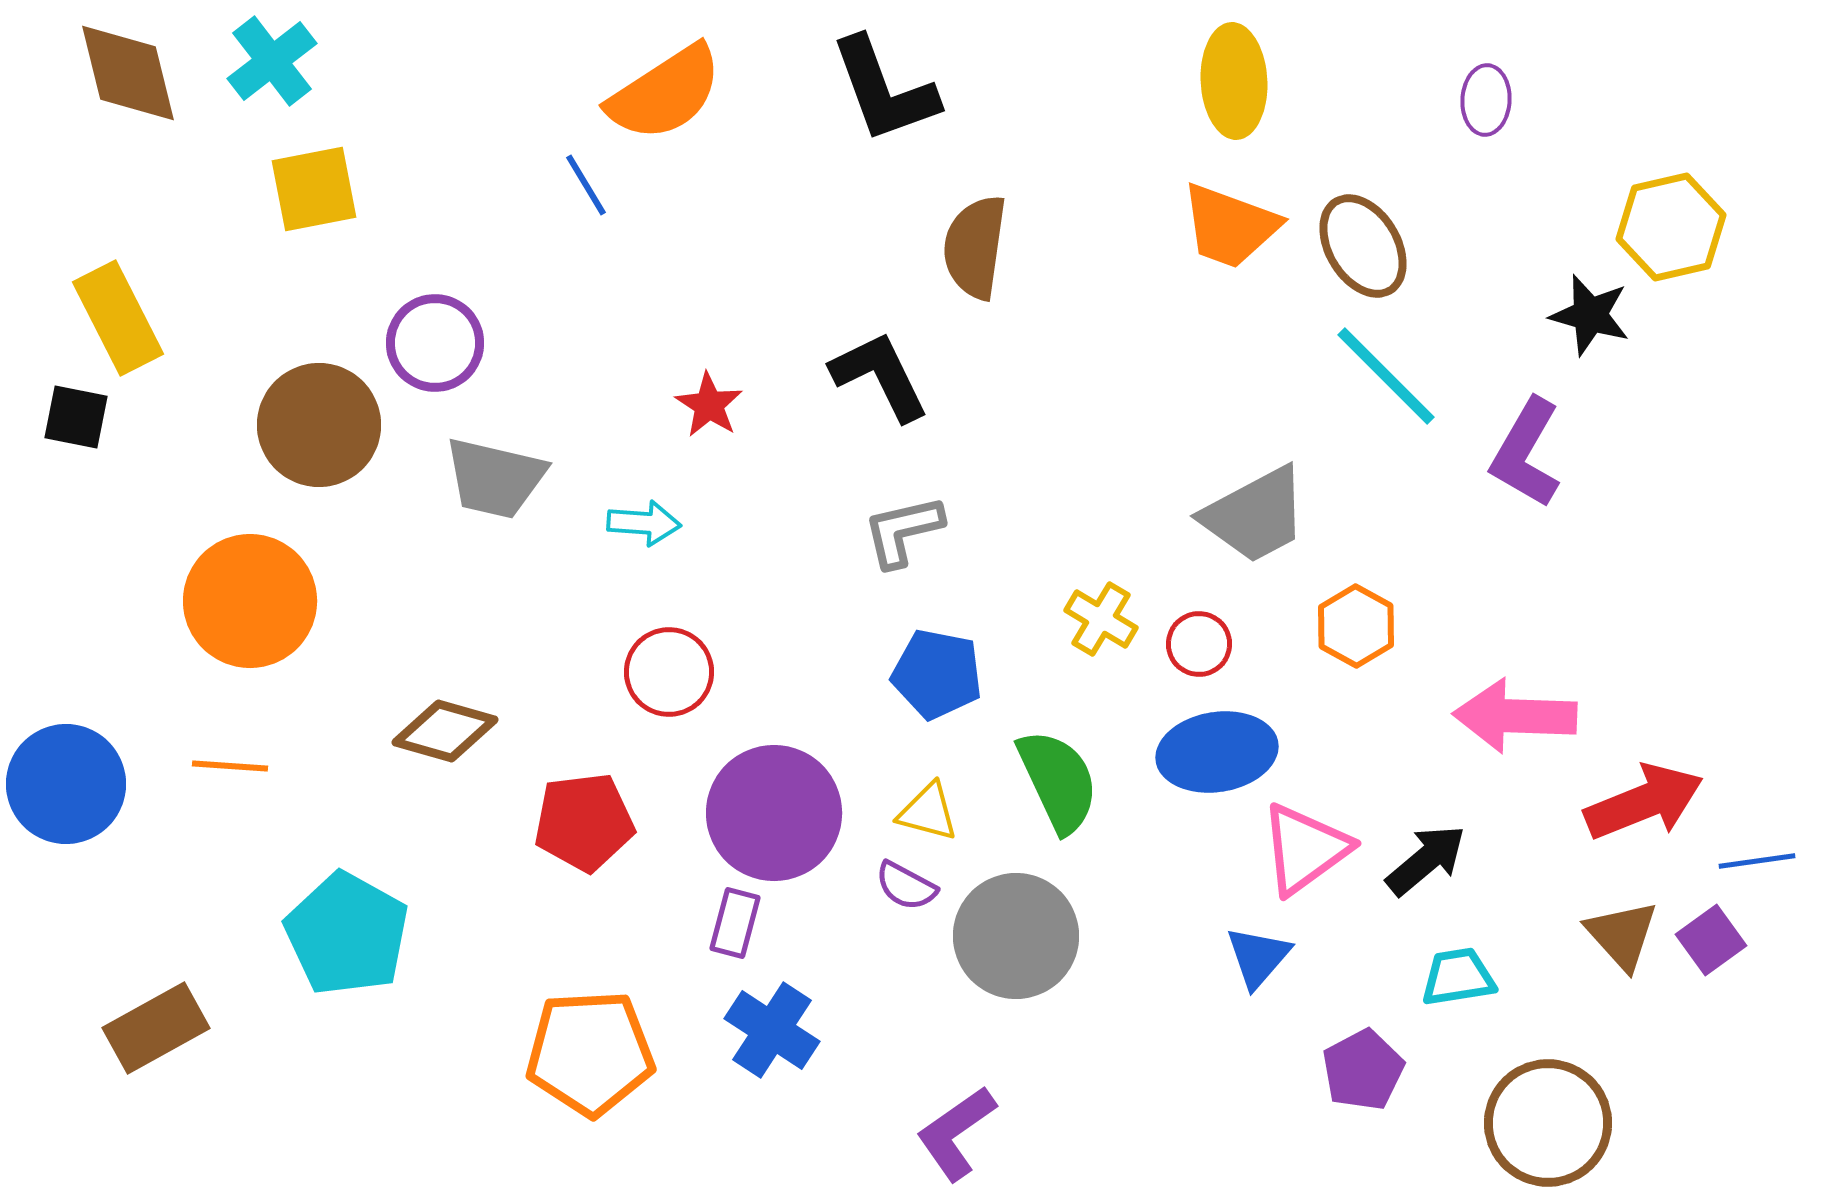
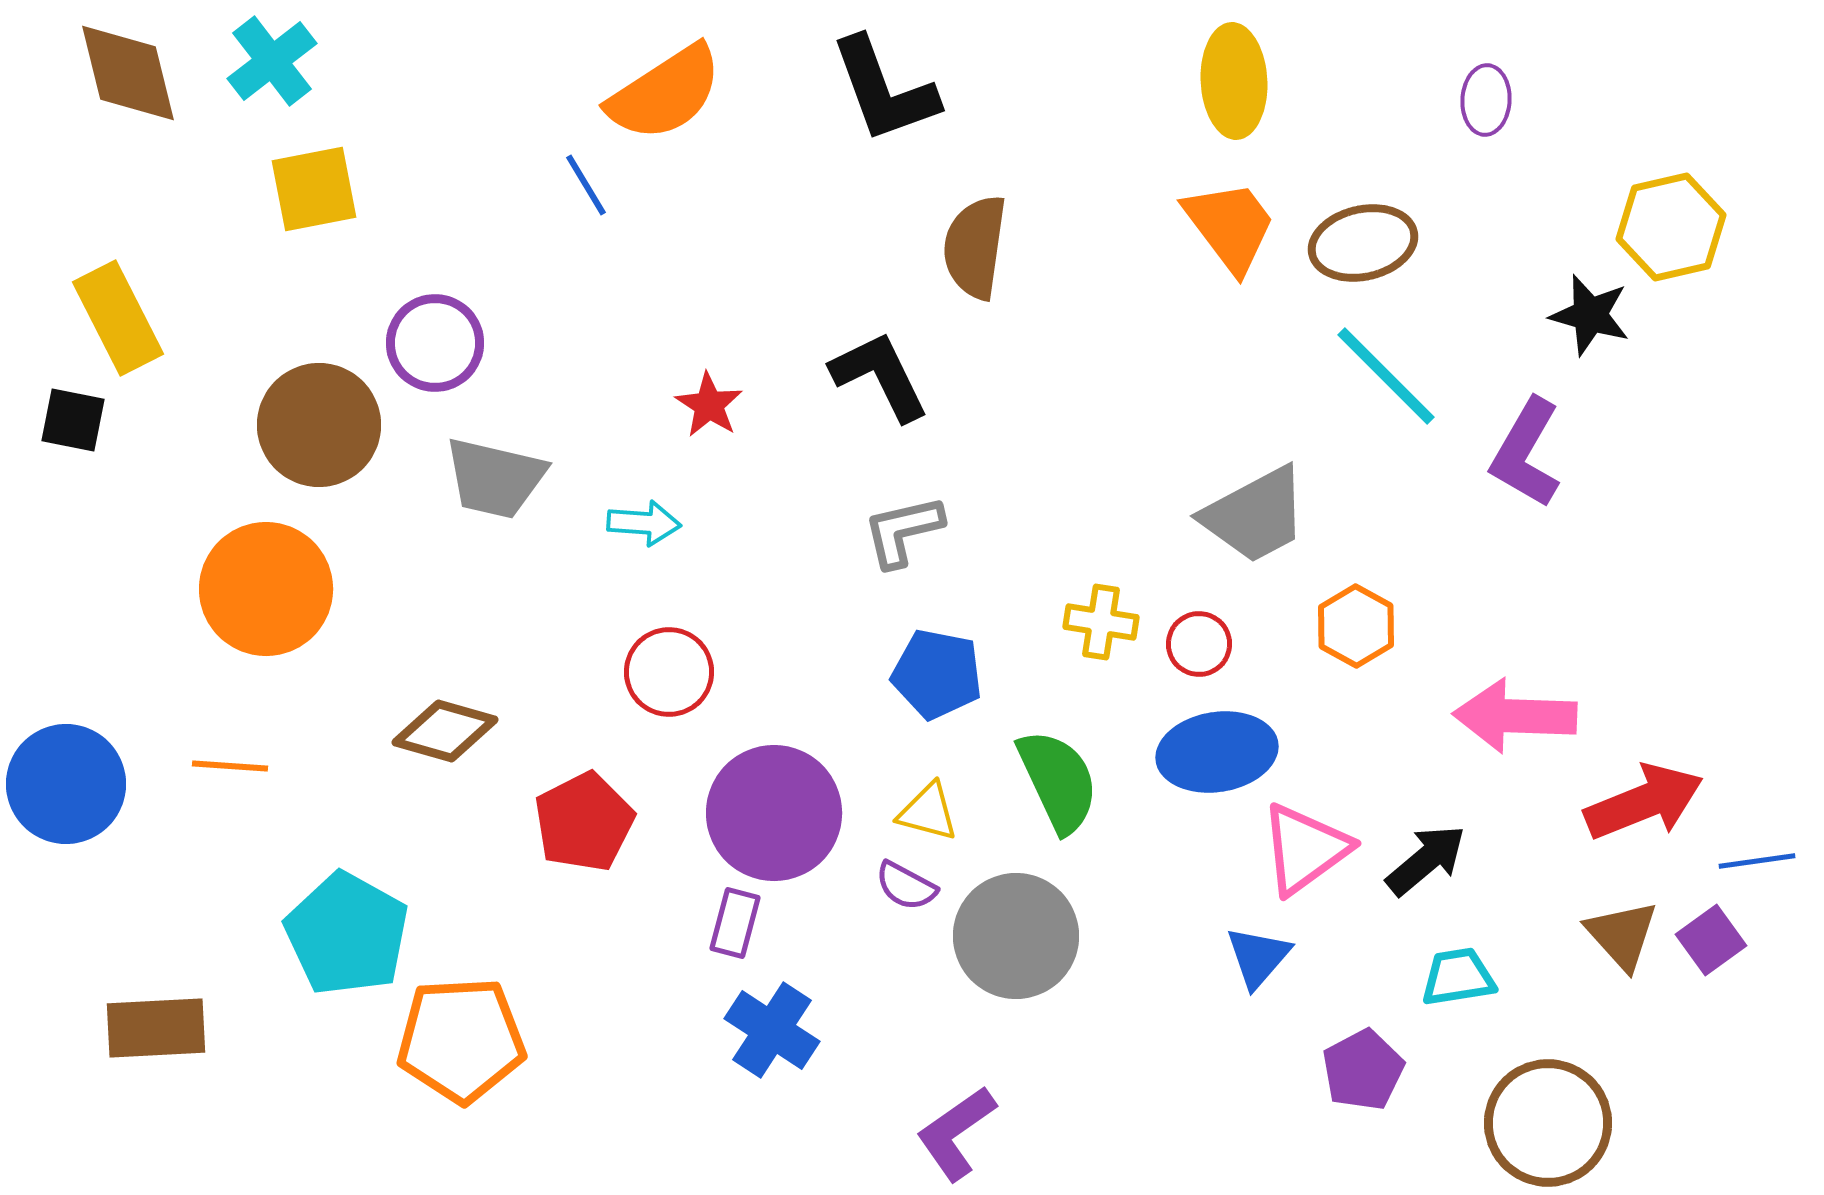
orange trapezoid at (1230, 226): rotated 147 degrees counterclockwise
brown ellipse at (1363, 246): moved 3 px up; rotated 72 degrees counterclockwise
black square at (76, 417): moved 3 px left, 3 px down
orange circle at (250, 601): moved 16 px right, 12 px up
yellow cross at (1101, 619): moved 3 px down; rotated 22 degrees counterclockwise
red pentagon at (584, 822): rotated 20 degrees counterclockwise
brown rectangle at (156, 1028): rotated 26 degrees clockwise
orange pentagon at (590, 1053): moved 129 px left, 13 px up
